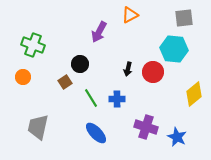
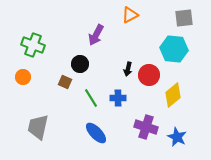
purple arrow: moved 3 px left, 3 px down
red circle: moved 4 px left, 3 px down
brown square: rotated 32 degrees counterclockwise
yellow diamond: moved 21 px left, 1 px down
blue cross: moved 1 px right, 1 px up
